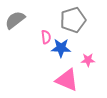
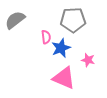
gray pentagon: rotated 15 degrees clockwise
blue star: rotated 24 degrees counterclockwise
pink star: rotated 16 degrees clockwise
pink triangle: moved 3 px left, 2 px up
